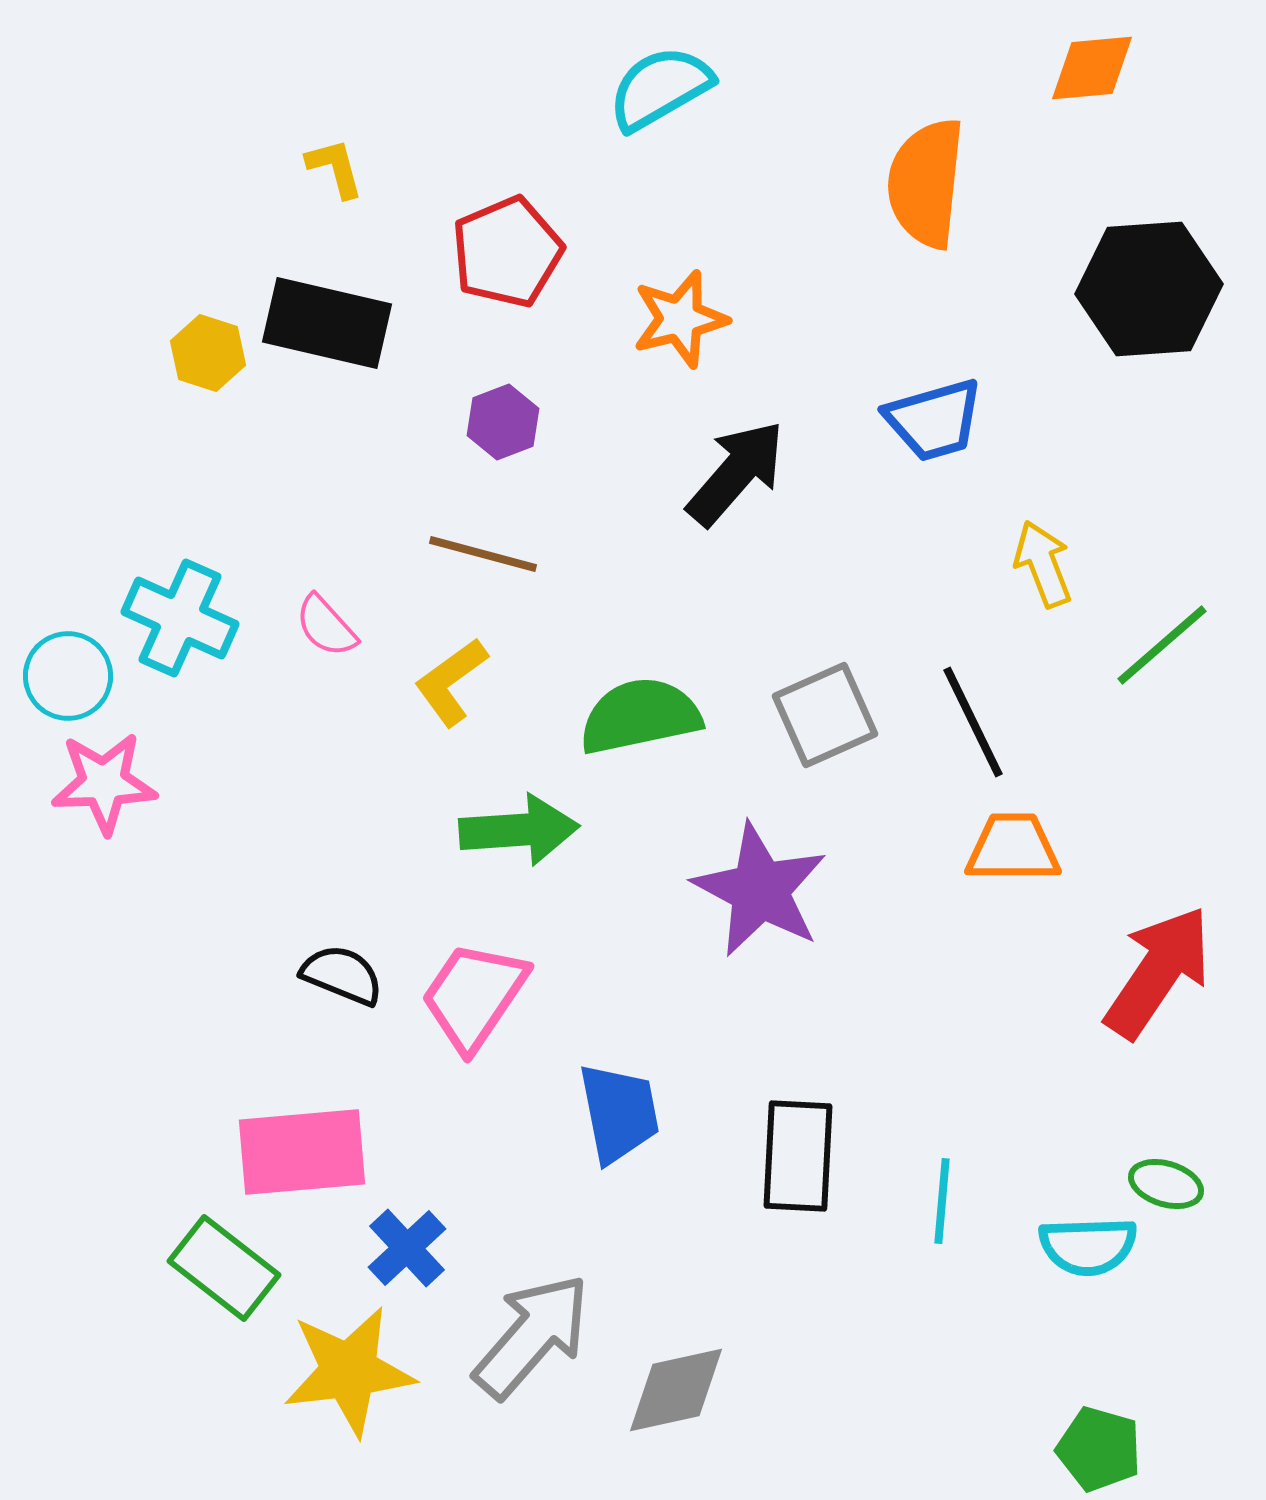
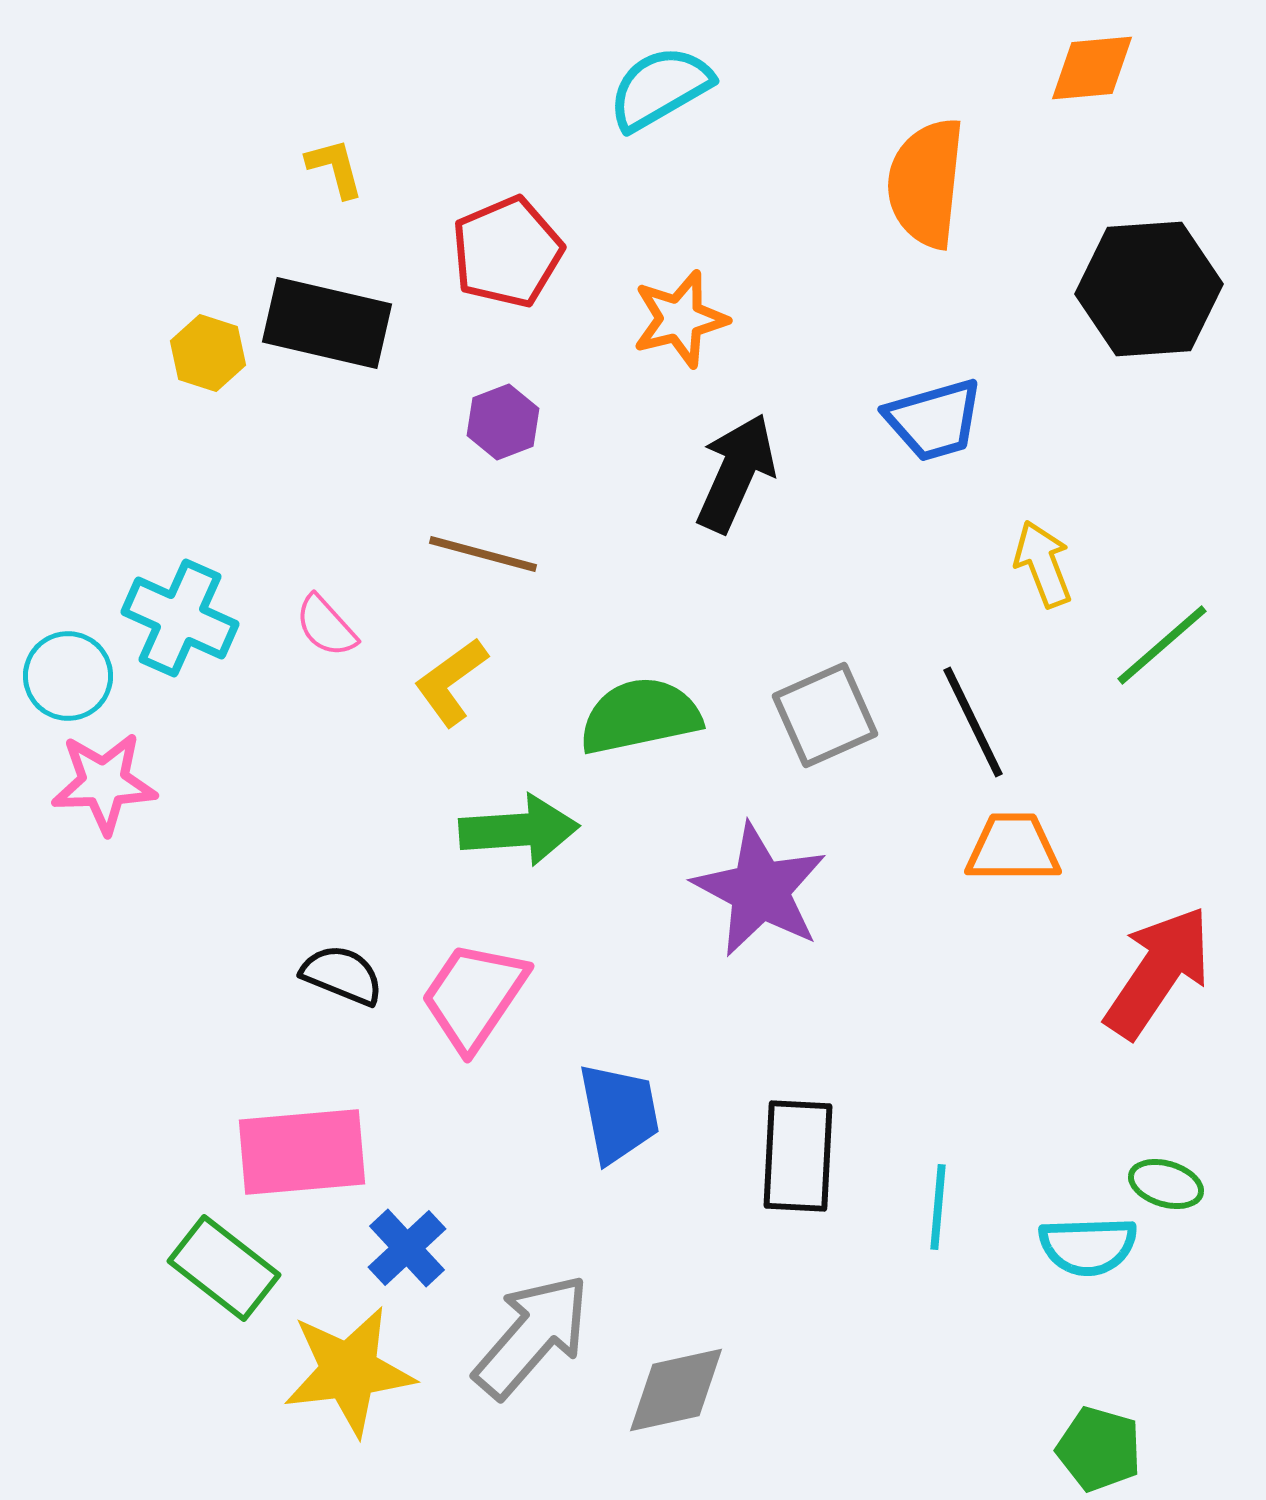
black arrow at (736, 473): rotated 17 degrees counterclockwise
cyan line at (942, 1201): moved 4 px left, 6 px down
